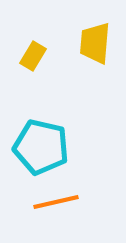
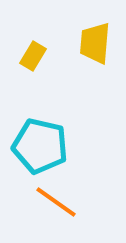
cyan pentagon: moved 1 px left, 1 px up
orange line: rotated 48 degrees clockwise
